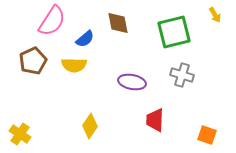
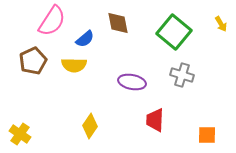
yellow arrow: moved 6 px right, 9 px down
green square: rotated 36 degrees counterclockwise
orange square: rotated 18 degrees counterclockwise
